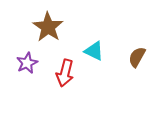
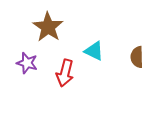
brown semicircle: rotated 30 degrees counterclockwise
purple star: rotated 30 degrees counterclockwise
